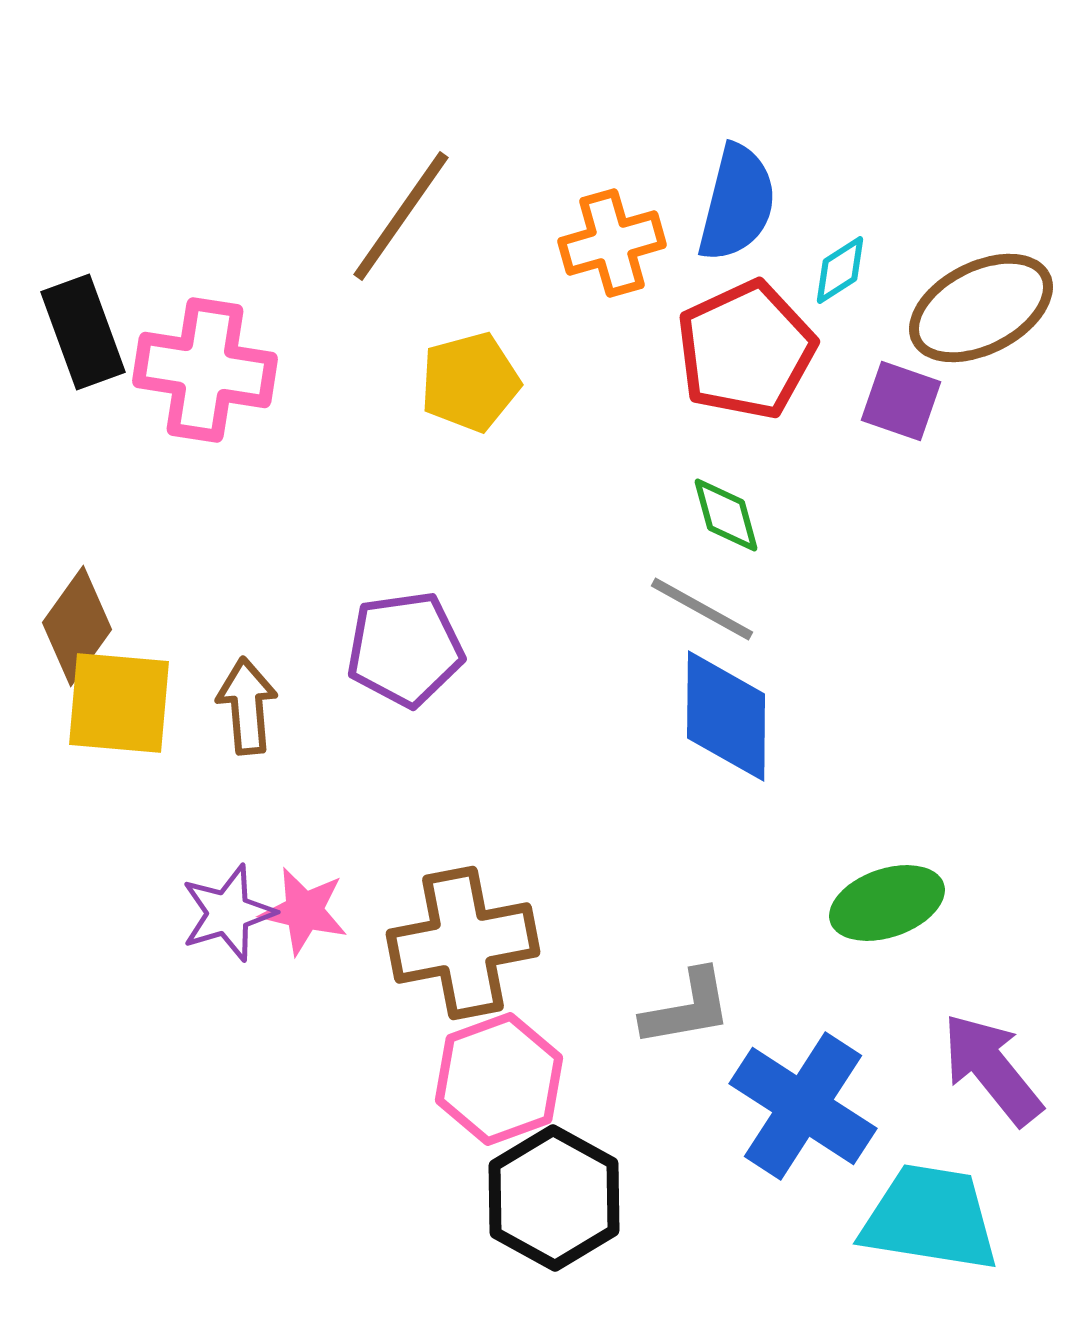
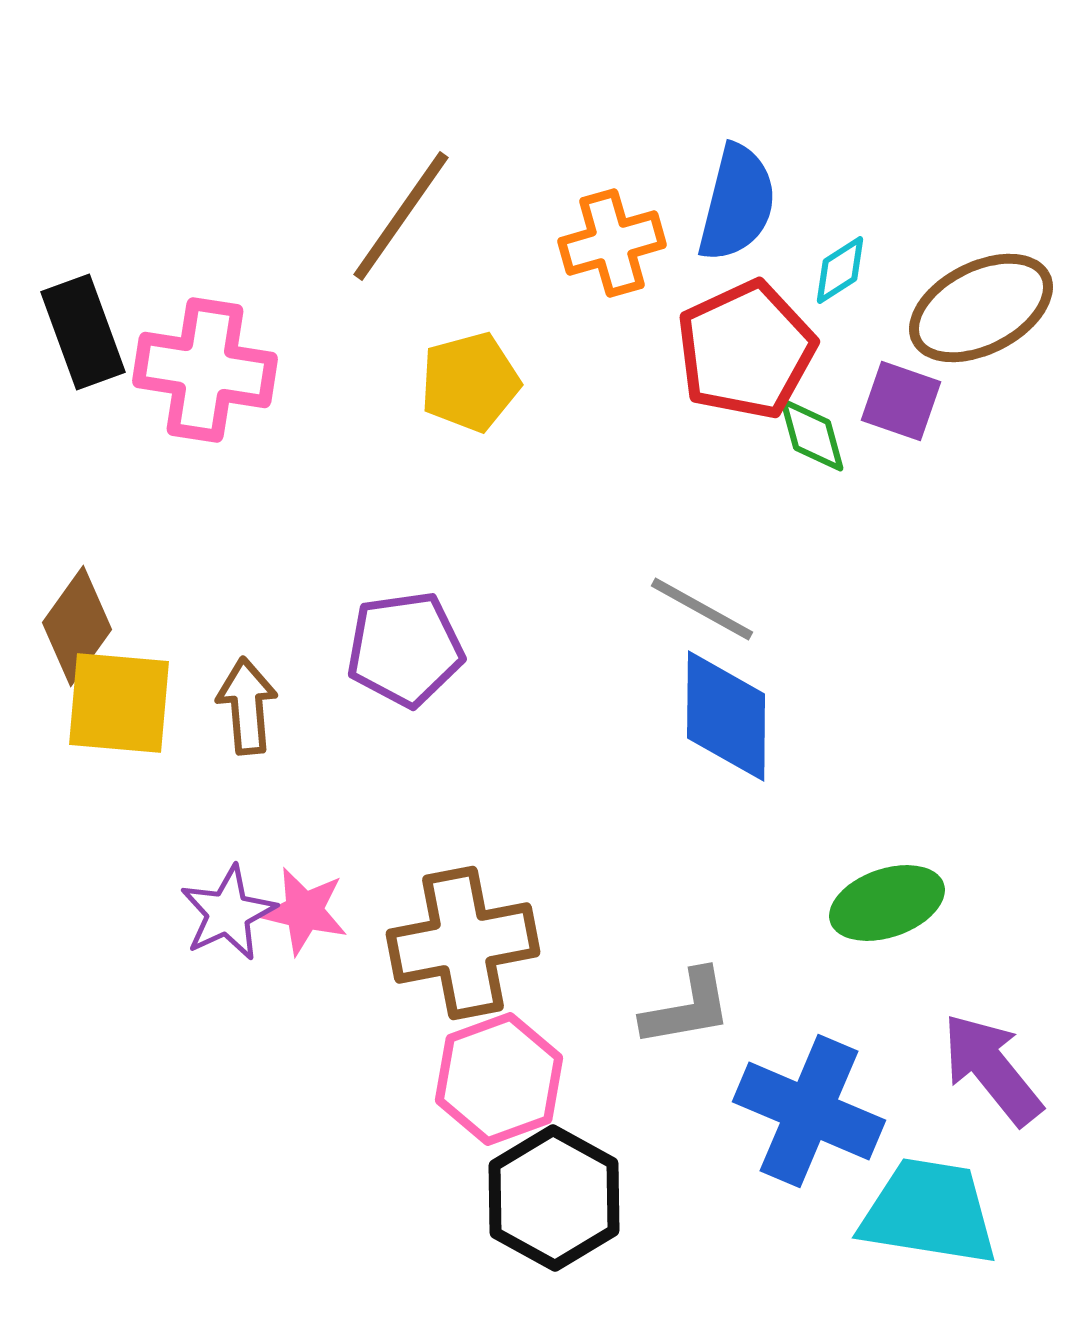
green diamond: moved 86 px right, 80 px up
purple star: rotated 8 degrees counterclockwise
blue cross: moved 6 px right, 5 px down; rotated 10 degrees counterclockwise
cyan trapezoid: moved 1 px left, 6 px up
